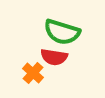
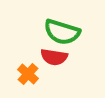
orange cross: moved 5 px left, 1 px down
